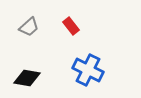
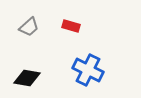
red rectangle: rotated 36 degrees counterclockwise
